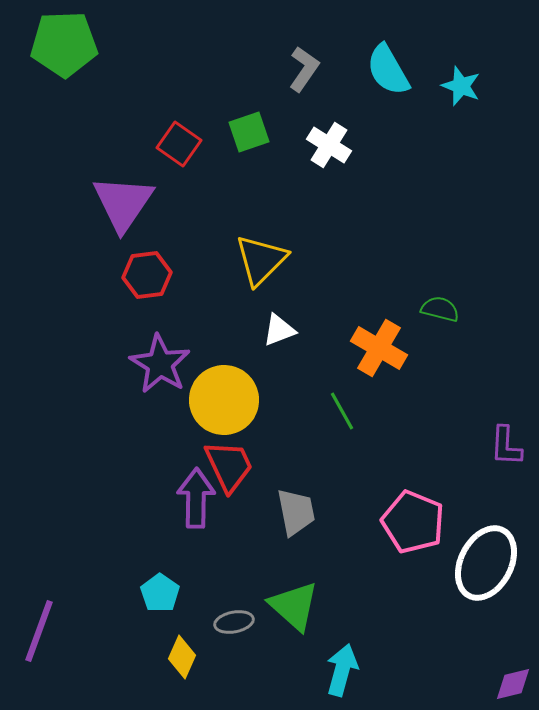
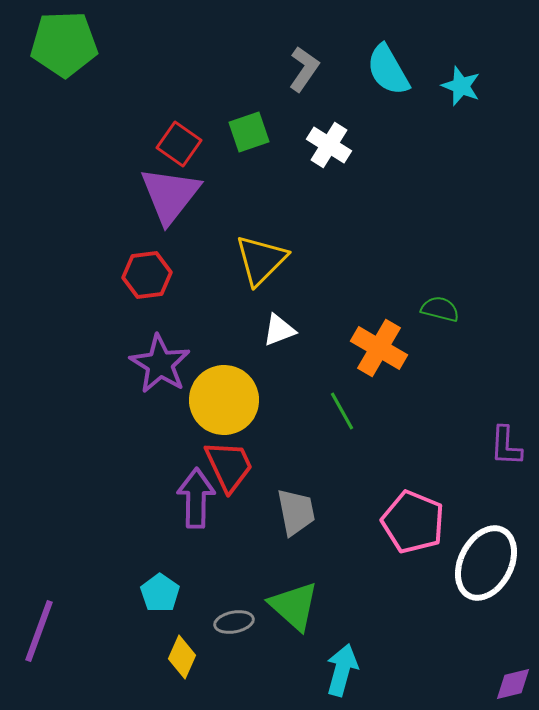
purple triangle: moved 47 px right, 8 px up; rotated 4 degrees clockwise
